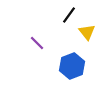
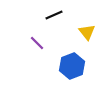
black line: moved 15 px left; rotated 30 degrees clockwise
